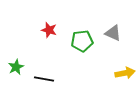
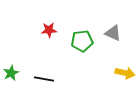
red star: rotated 21 degrees counterclockwise
green star: moved 5 px left, 6 px down
yellow arrow: rotated 24 degrees clockwise
